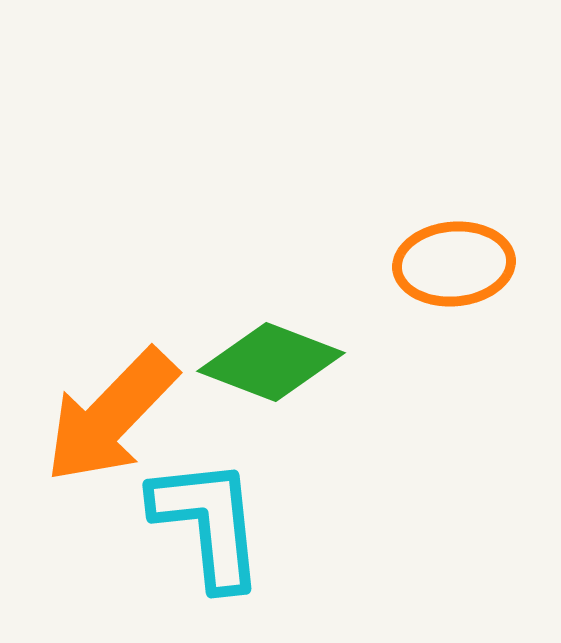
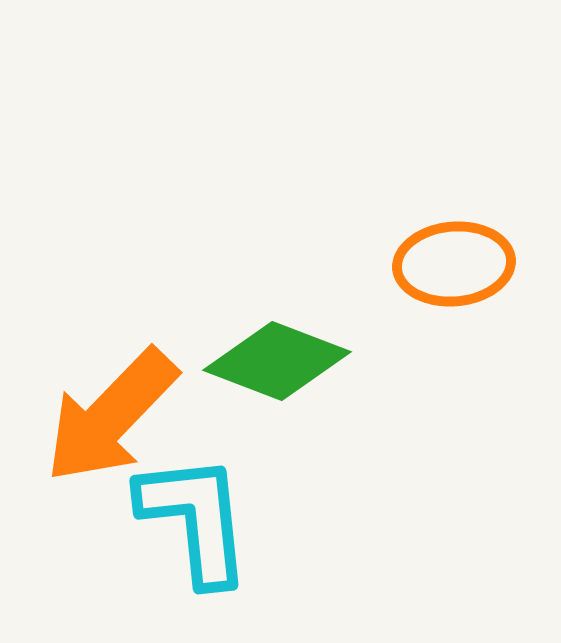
green diamond: moved 6 px right, 1 px up
cyan L-shape: moved 13 px left, 4 px up
